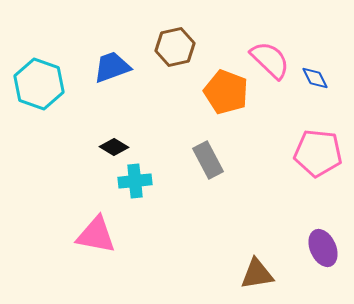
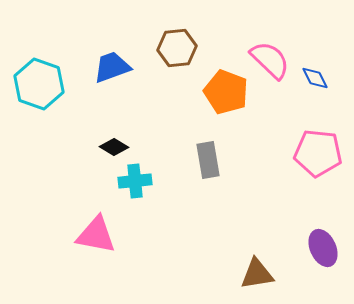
brown hexagon: moved 2 px right, 1 px down; rotated 6 degrees clockwise
gray rectangle: rotated 18 degrees clockwise
